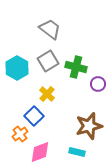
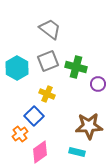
gray square: rotated 10 degrees clockwise
yellow cross: rotated 21 degrees counterclockwise
brown star: rotated 12 degrees clockwise
pink diamond: rotated 15 degrees counterclockwise
